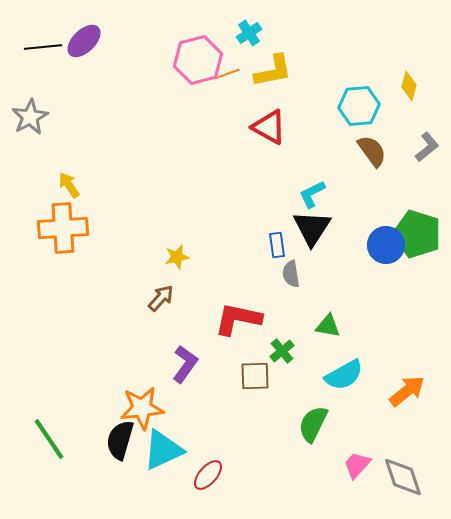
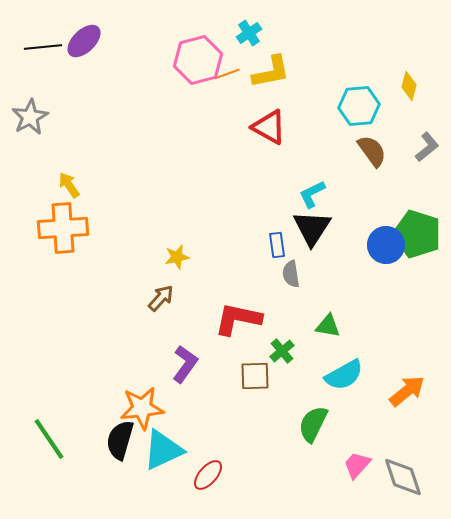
yellow L-shape: moved 2 px left, 1 px down
